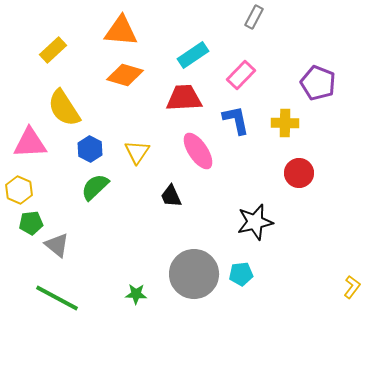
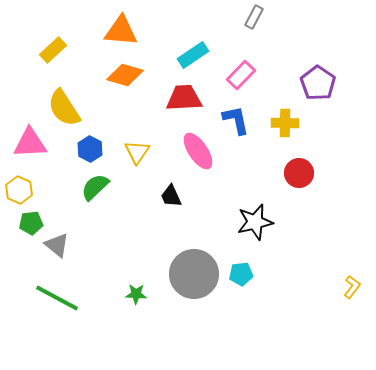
purple pentagon: rotated 12 degrees clockwise
